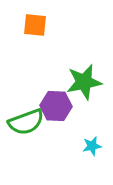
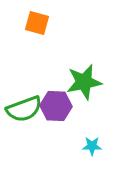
orange square: moved 2 px right, 2 px up; rotated 10 degrees clockwise
green semicircle: moved 2 px left, 13 px up
cyan star: rotated 12 degrees clockwise
